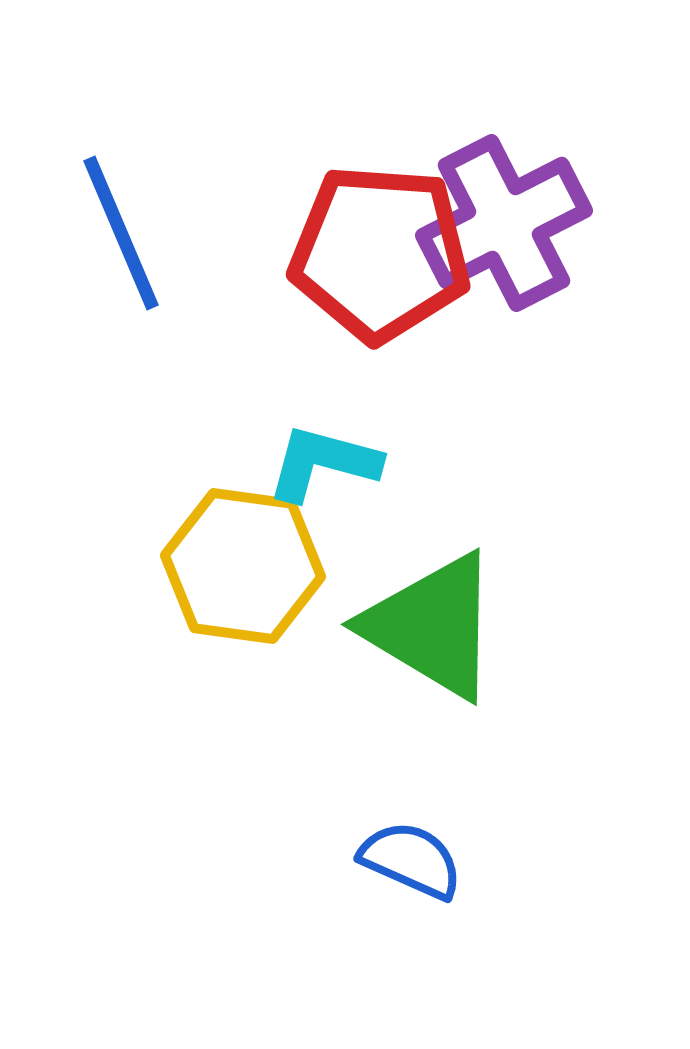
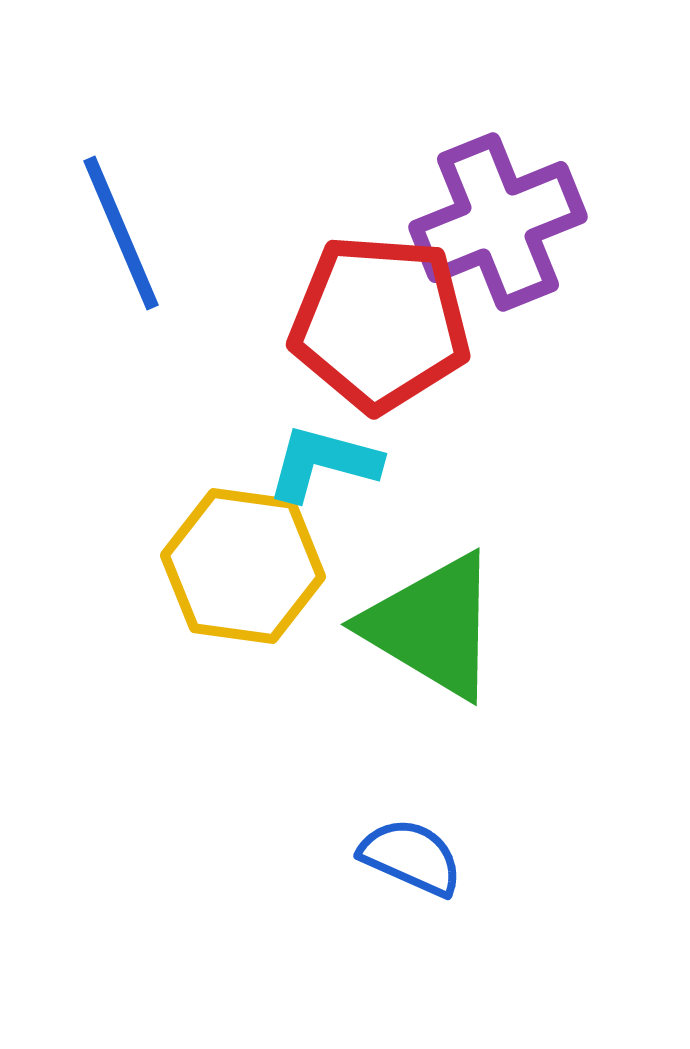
purple cross: moved 6 px left, 1 px up; rotated 5 degrees clockwise
red pentagon: moved 70 px down
blue semicircle: moved 3 px up
